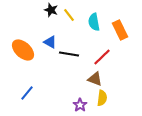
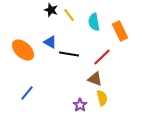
orange rectangle: moved 1 px down
yellow semicircle: rotated 21 degrees counterclockwise
